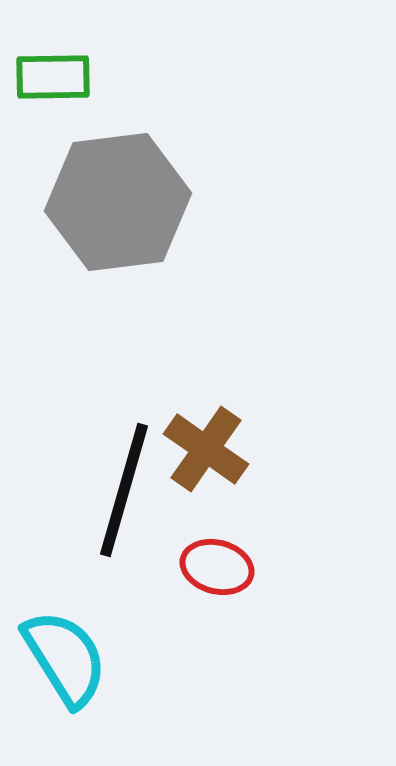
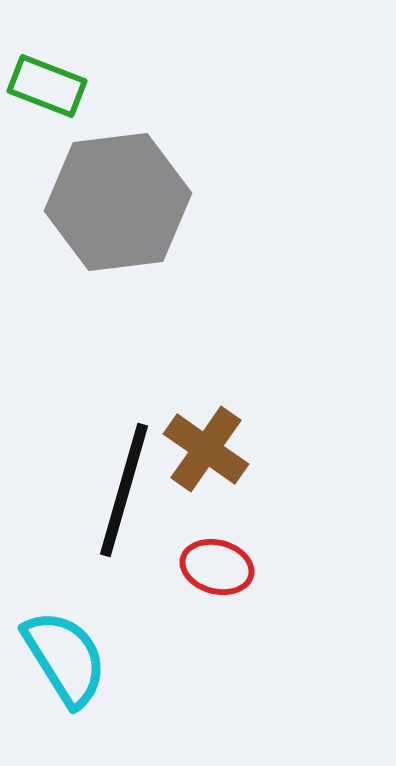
green rectangle: moved 6 px left, 9 px down; rotated 22 degrees clockwise
